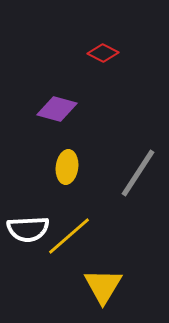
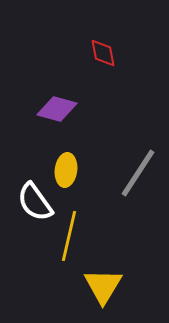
red diamond: rotated 52 degrees clockwise
yellow ellipse: moved 1 px left, 3 px down
white semicircle: moved 7 px right, 27 px up; rotated 57 degrees clockwise
yellow line: rotated 36 degrees counterclockwise
